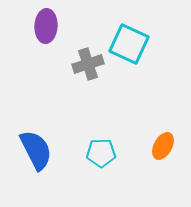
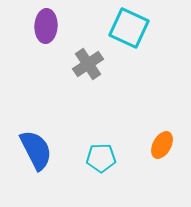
cyan square: moved 16 px up
gray cross: rotated 16 degrees counterclockwise
orange ellipse: moved 1 px left, 1 px up
cyan pentagon: moved 5 px down
